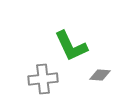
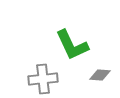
green L-shape: moved 1 px right, 1 px up
